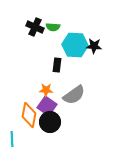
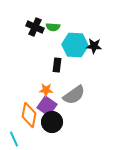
black circle: moved 2 px right
cyan line: moved 2 px right; rotated 21 degrees counterclockwise
